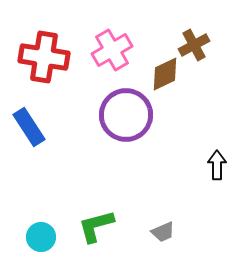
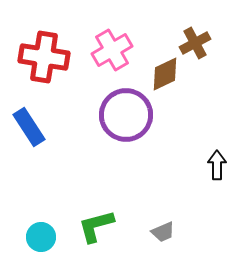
brown cross: moved 1 px right, 2 px up
